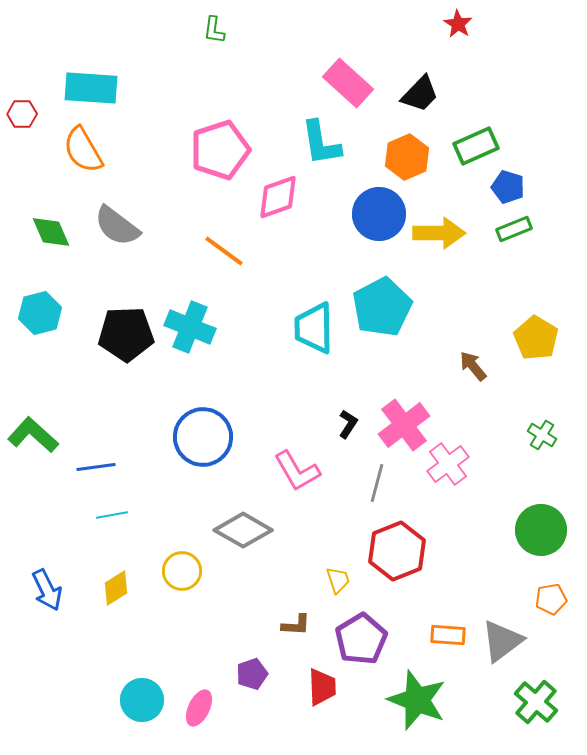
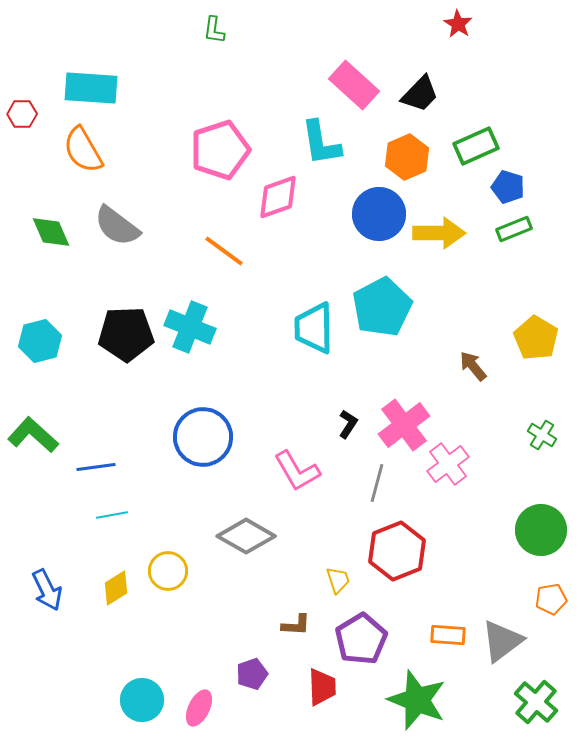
pink rectangle at (348, 83): moved 6 px right, 2 px down
cyan hexagon at (40, 313): moved 28 px down
gray diamond at (243, 530): moved 3 px right, 6 px down
yellow circle at (182, 571): moved 14 px left
